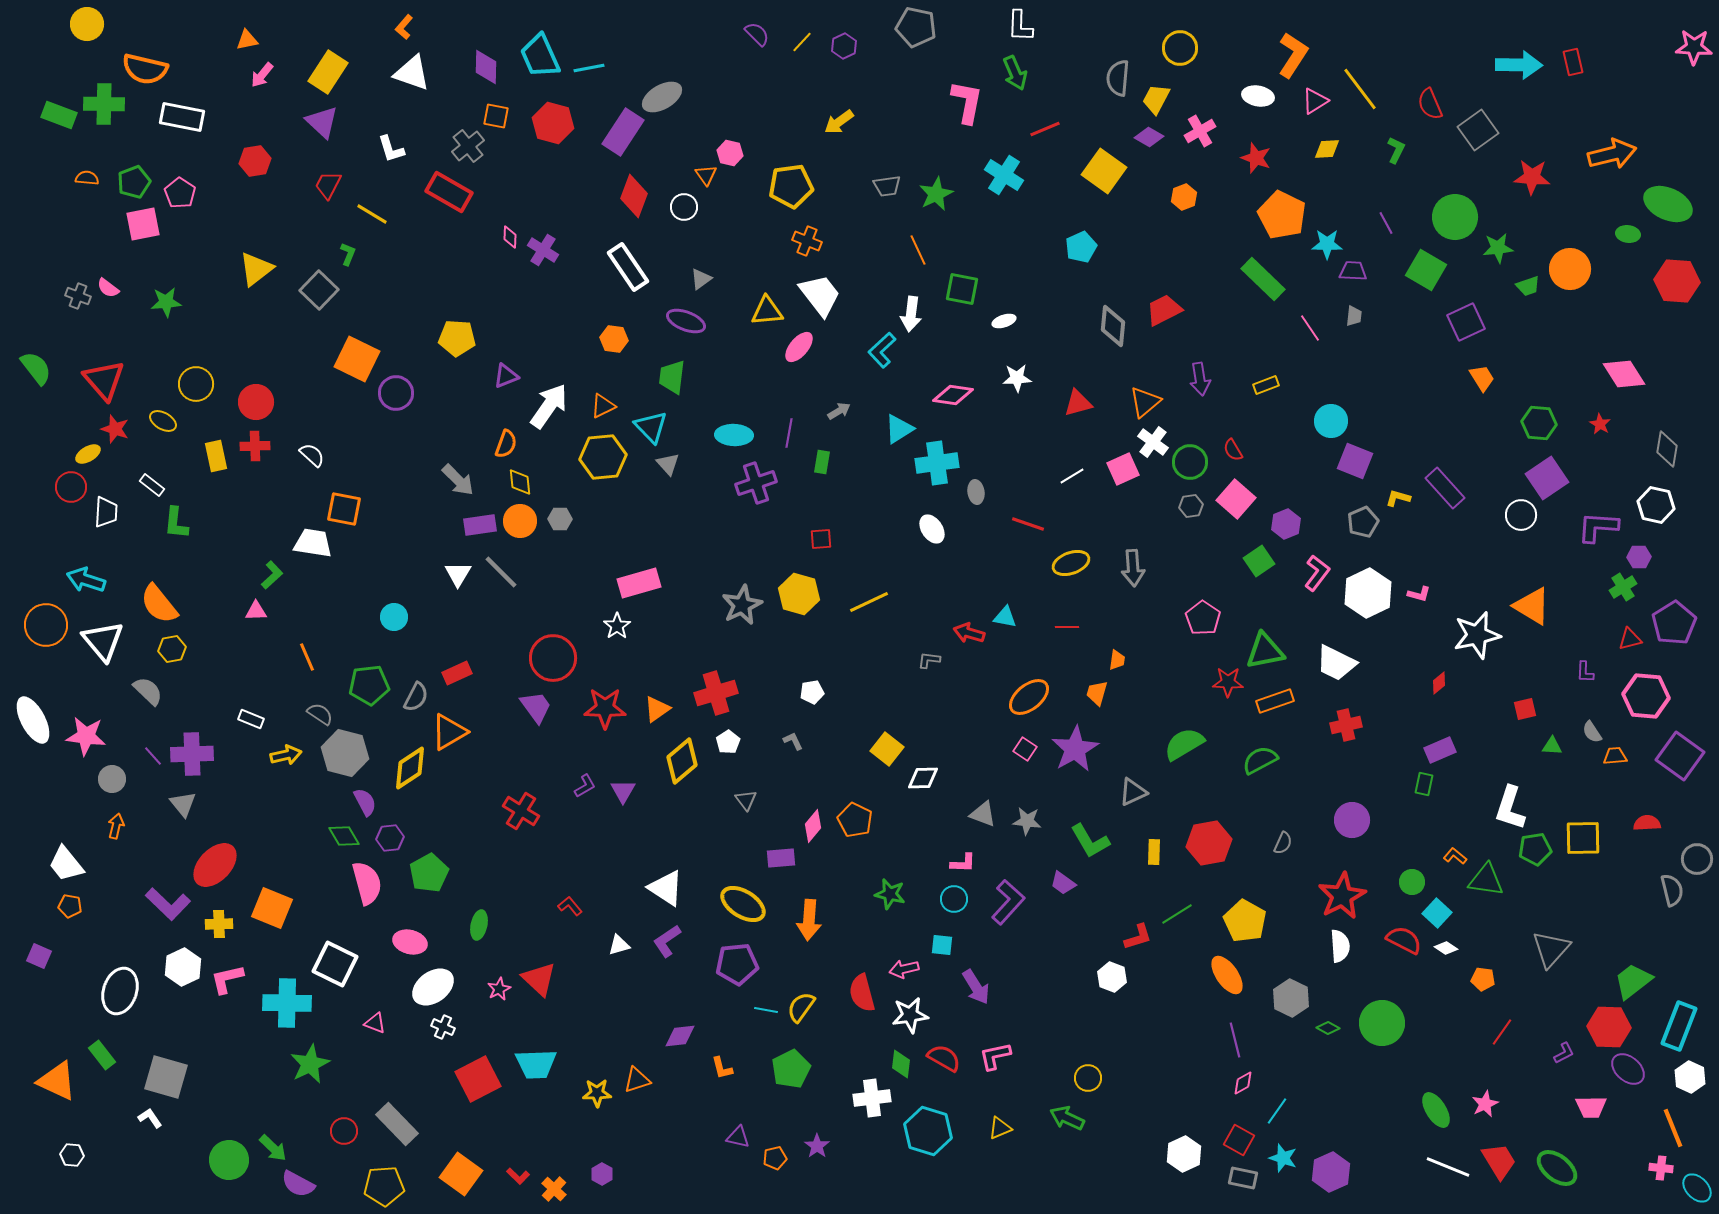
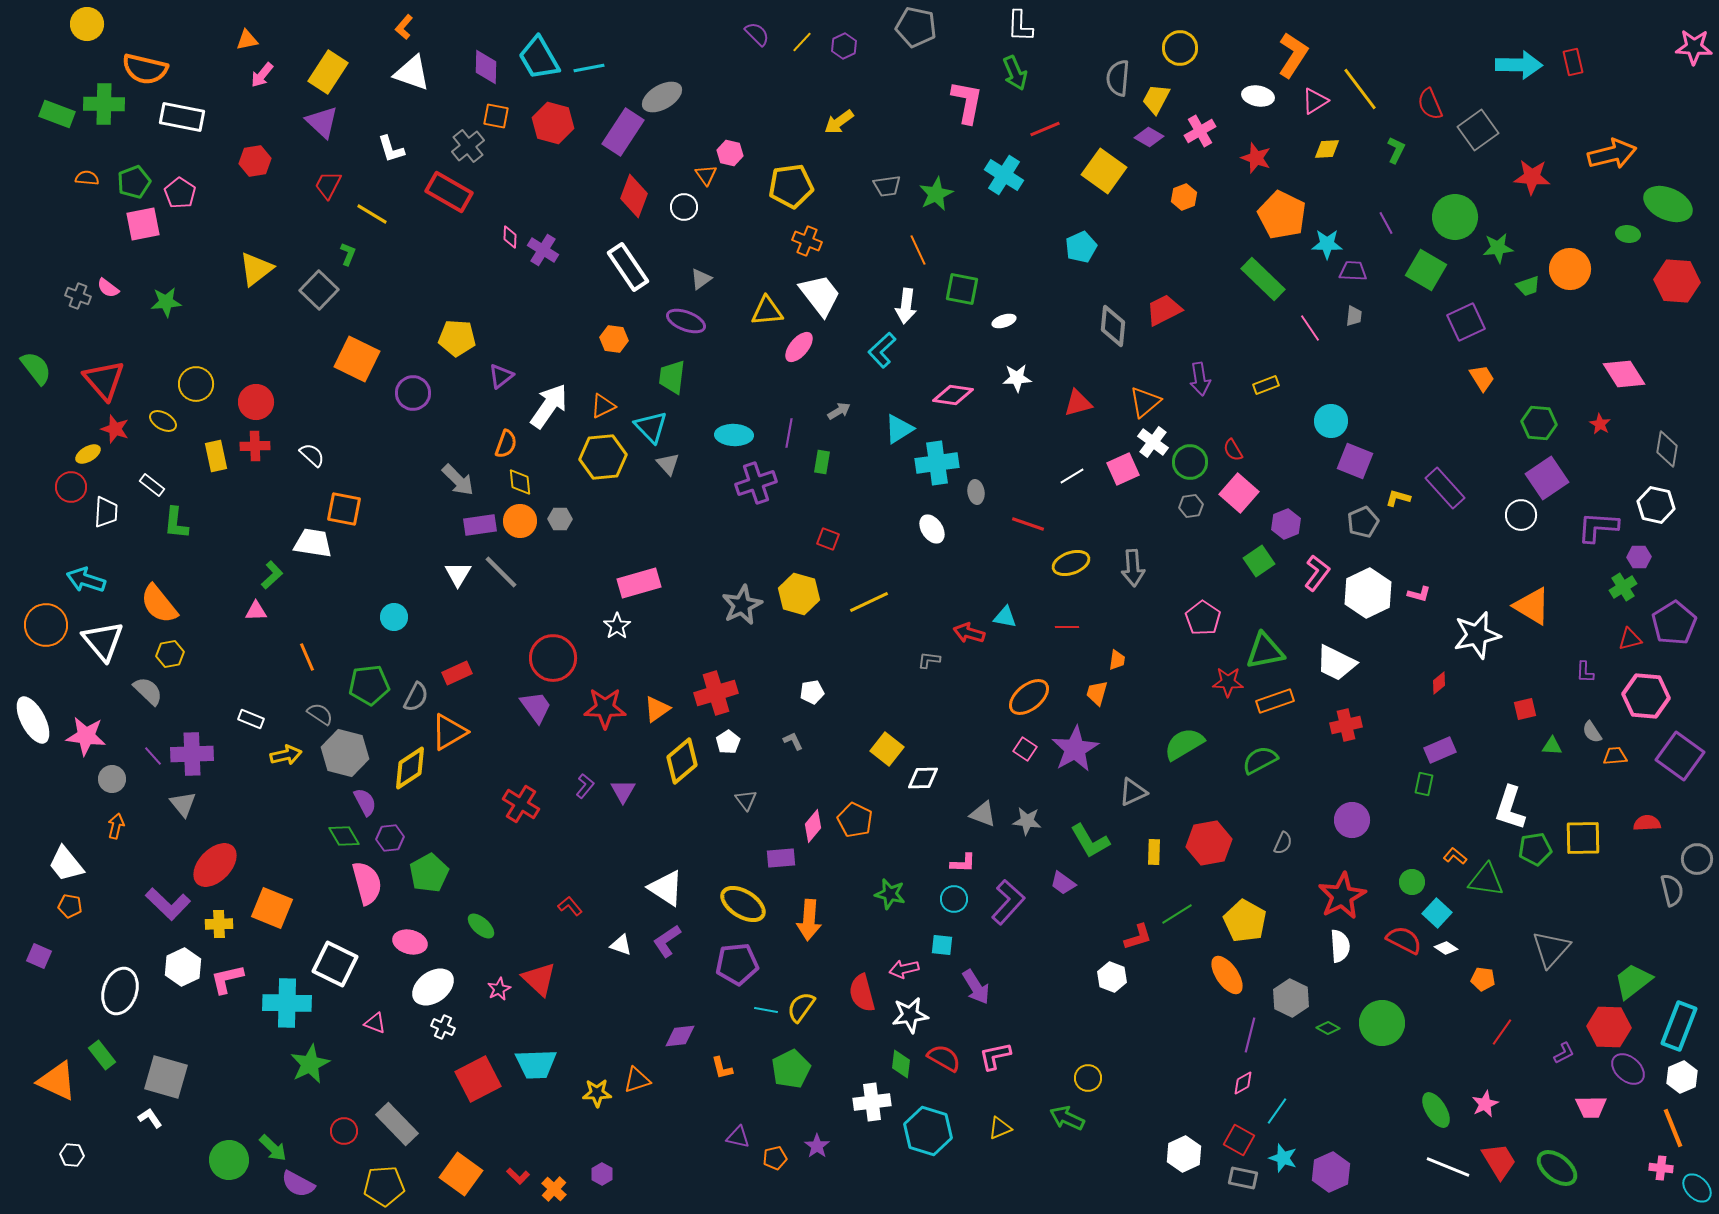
cyan trapezoid at (540, 56): moved 1 px left, 2 px down; rotated 6 degrees counterclockwise
green rectangle at (59, 115): moved 2 px left, 1 px up
white arrow at (911, 314): moved 5 px left, 8 px up
purple triangle at (506, 376): moved 5 px left; rotated 16 degrees counterclockwise
purple circle at (396, 393): moved 17 px right
pink square at (1236, 499): moved 3 px right, 6 px up
red square at (821, 539): moved 7 px right; rotated 25 degrees clockwise
yellow hexagon at (172, 649): moved 2 px left, 5 px down
purple L-shape at (585, 786): rotated 20 degrees counterclockwise
red cross at (521, 811): moved 7 px up
green ellipse at (479, 925): moved 2 px right, 1 px down; rotated 60 degrees counterclockwise
white triangle at (619, 945): moved 2 px right; rotated 35 degrees clockwise
purple line at (1235, 1040): moved 15 px right, 5 px up; rotated 28 degrees clockwise
white hexagon at (1690, 1077): moved 8 px left; rotated 12 degrees clockwise
white cross at (872, 1098): moved 4 px down
